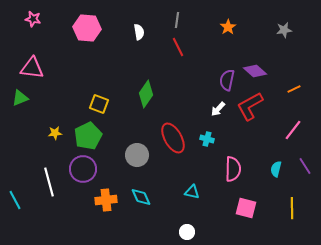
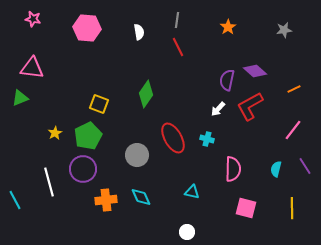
yellow star: rotated 24 degrees counterclockwise
